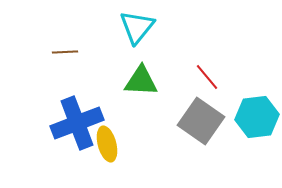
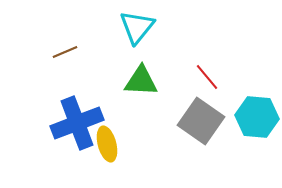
brown line: rotated 20 degrees counterclockwise
cyan hexagon: rotated 12 degrees clockwise
